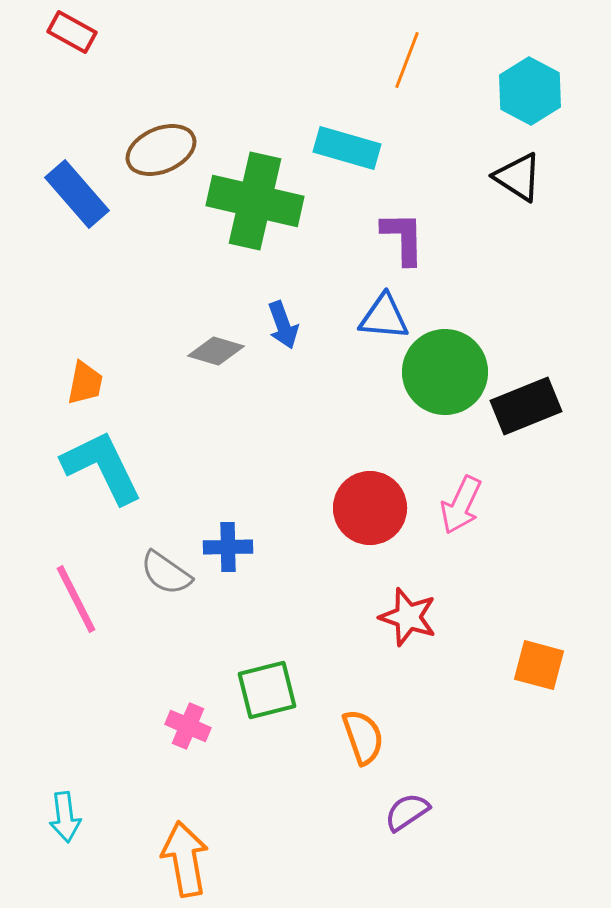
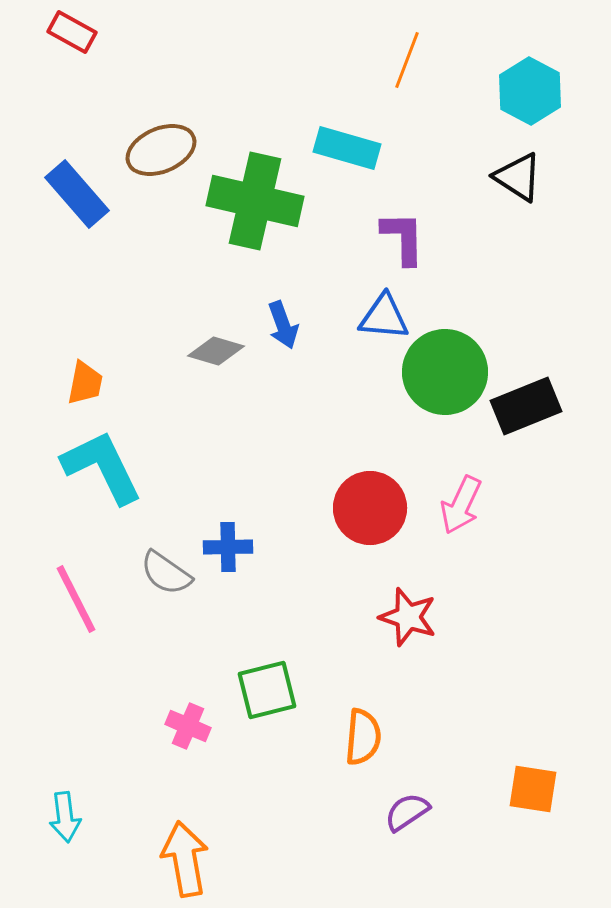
orange square: moved 6 px left, 124 px down; rotated 6 degrees counterclockwise
orange semicircle: rotated 24 degrees clockwise
